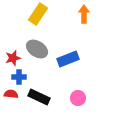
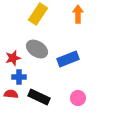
orange arrow: moved 6 px left
